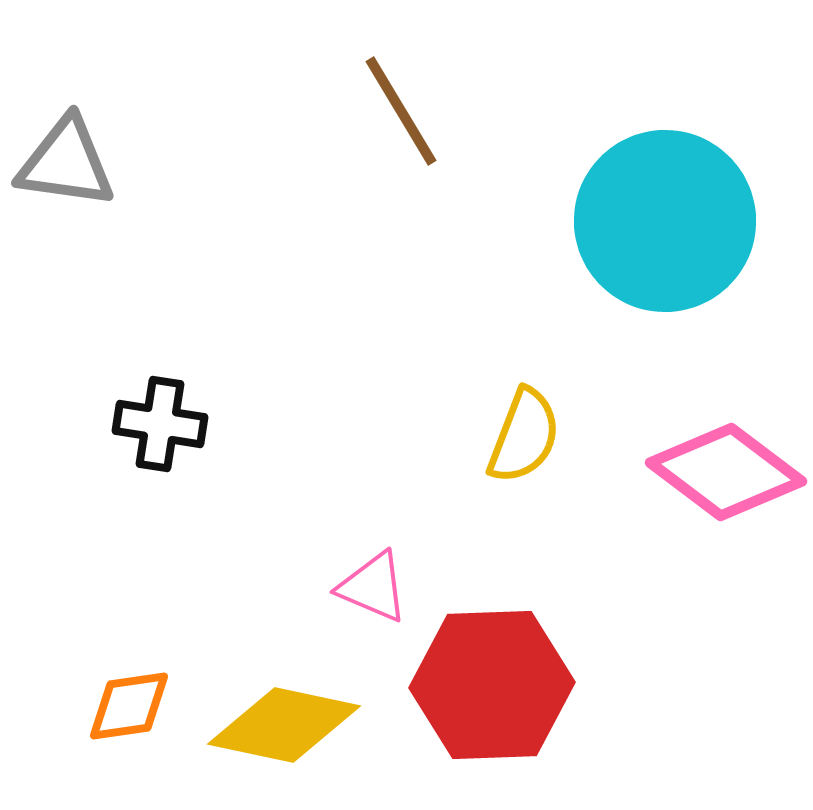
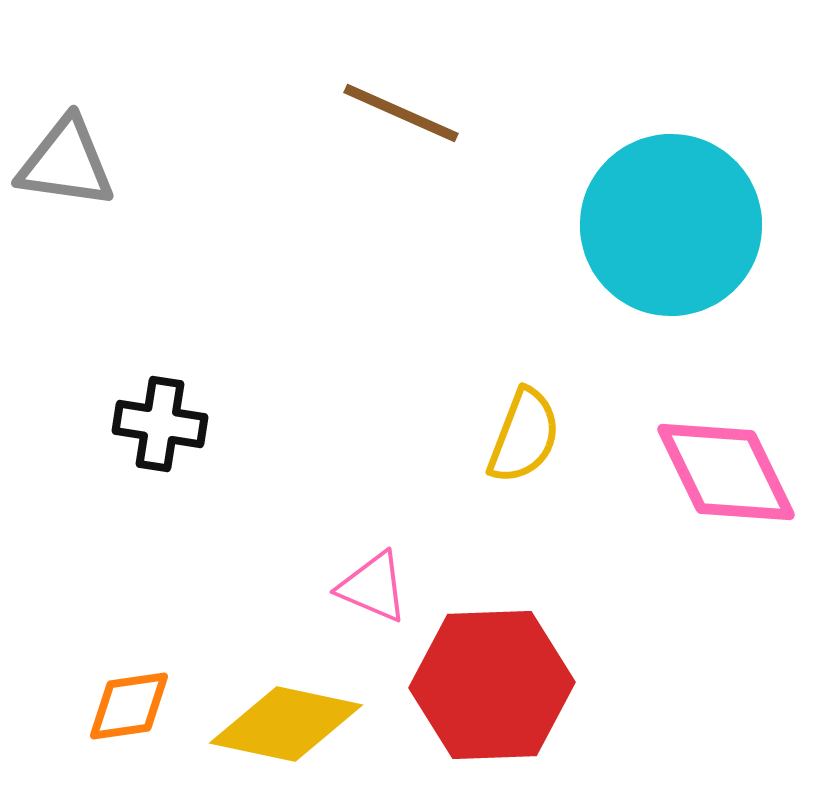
brown line: moved 2 px down; rotated 35 degrees counterclockwise
cyan circle: moved 6 px right, 4 px down
pink diamond: rotated 27 degrees clockwise
yellow diamond: moved 2 px right, 1 px up
